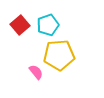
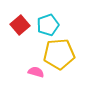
yellow pentagon: moved 1 px up
pink semicircle: rotated 35 degrees counterclockwise
